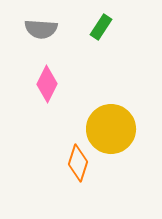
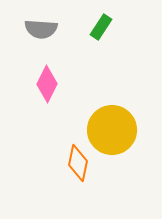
yellow circle: moved 1 px right, 1 px down
orange diamond: rotated 6 degrees counterclockwise
